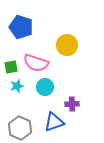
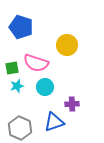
green square: moved 1 px right, 1 px down
